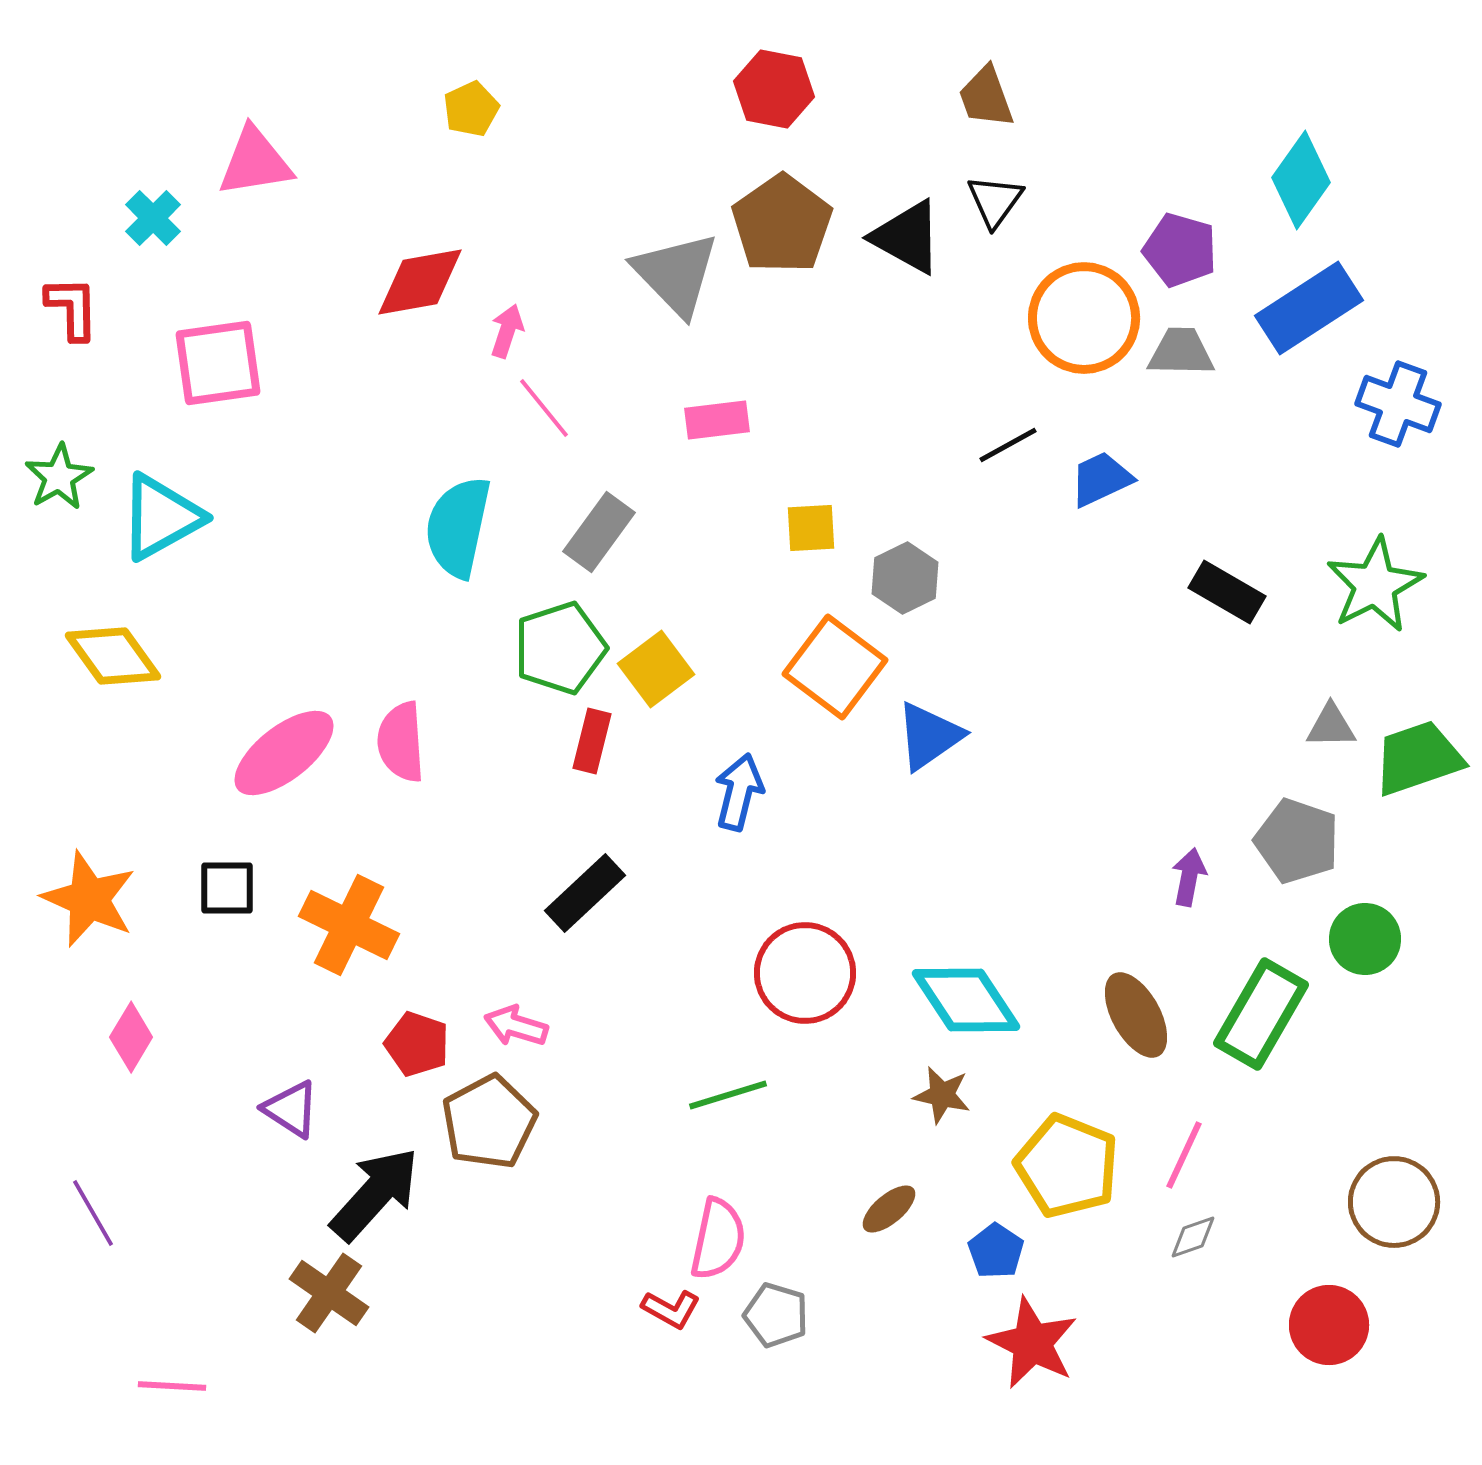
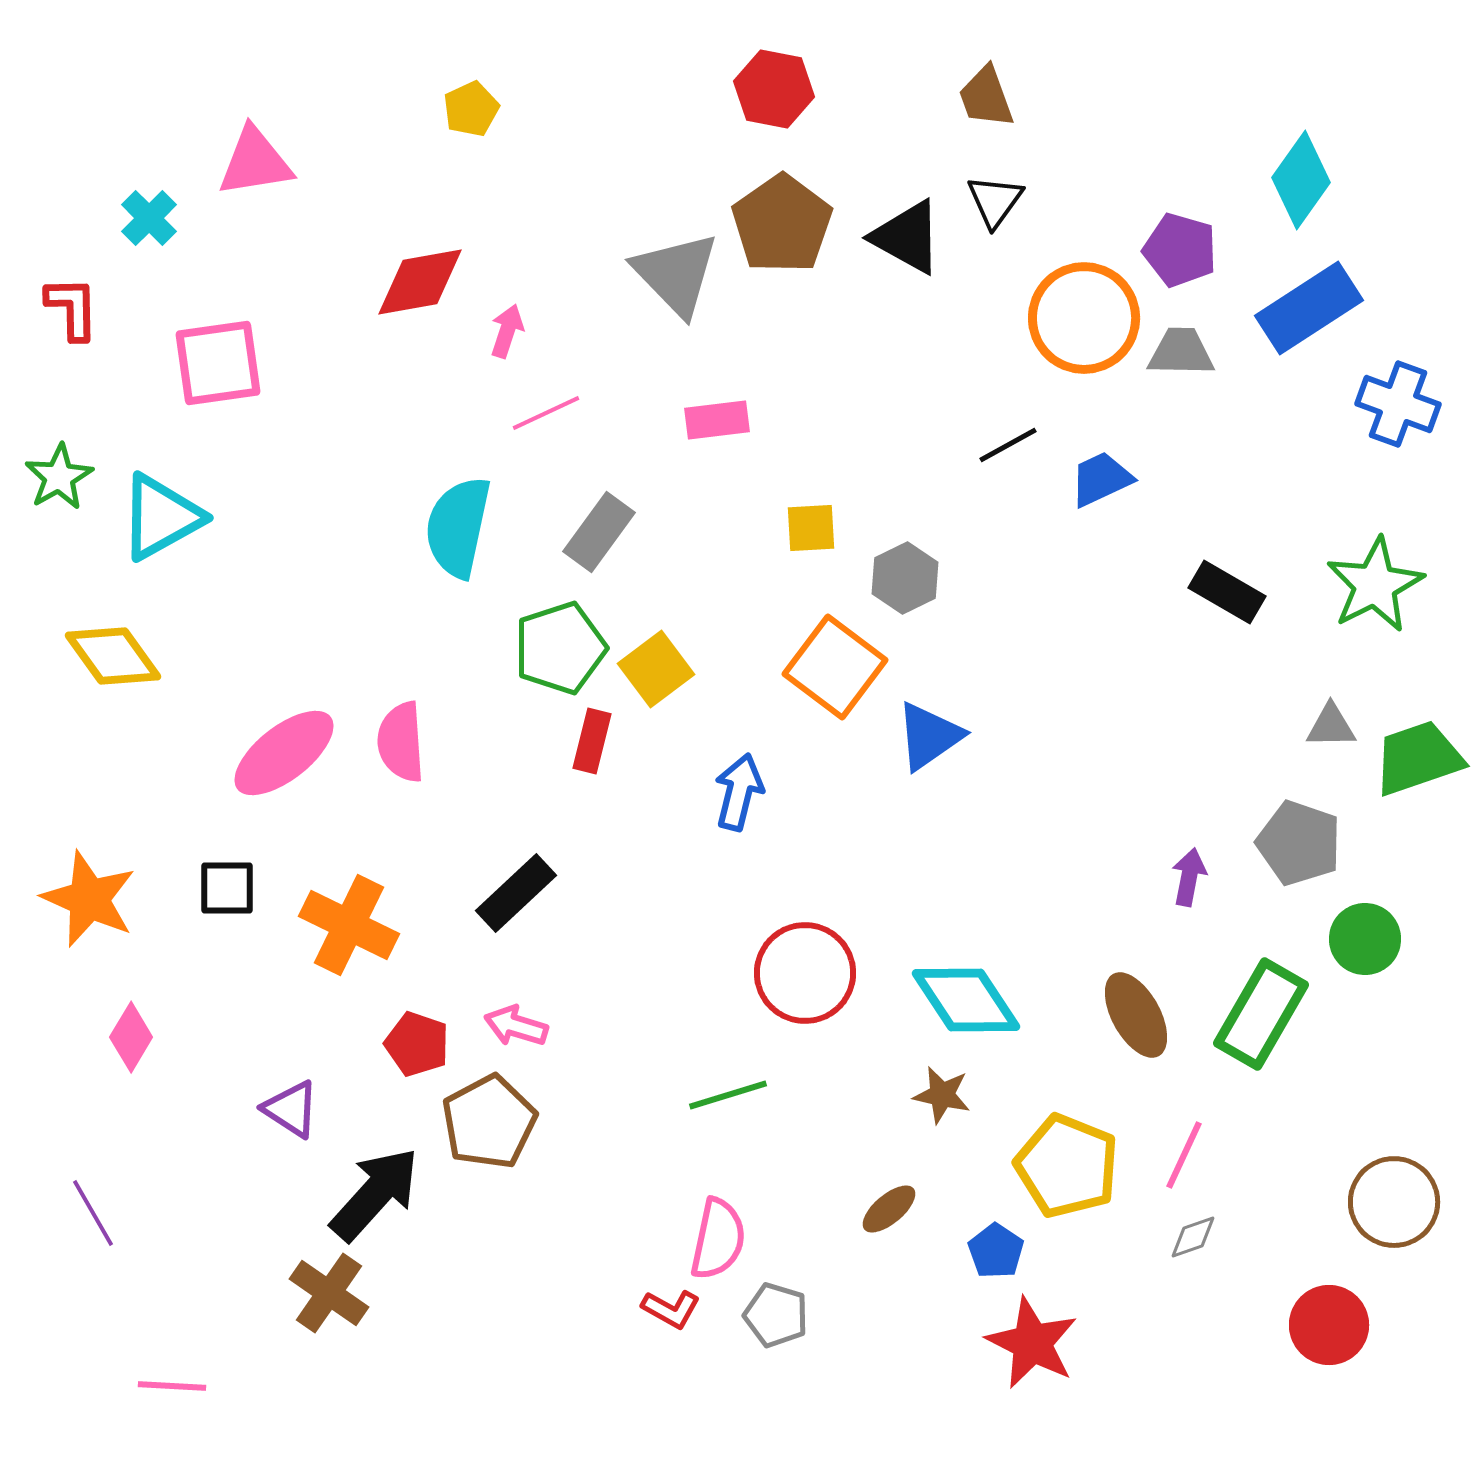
cyan cross at (153, 218): moved 4 px left
pink line at (544, 408): moved 2 px right, 5 px down; rotated 76 degrees counterclockwise
gray pentagon at (1297, 841): moved 2 px right, 2 px down
black rectangle at (585, 893): moved 69 px left
